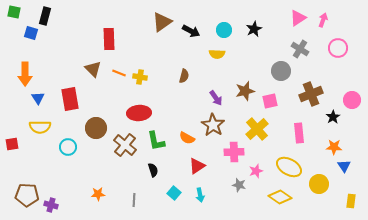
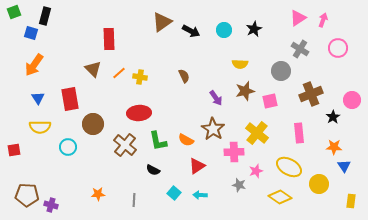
green square at (14, 12): rotated 32 degrees counterclockwise
yellow semicircle at (217, 54): moved 23 px right, 10 px down
orange line at (119, 73): rotated 64 degrees counterclockwise
orange arrow at (25, 74): moved 9 px right, 9 px up; rotated 35 degrees clockwise
brown semicircle at (184, 76): rotated 40 degrees counterclockwise
brown star at (213, 125): moved 4 px down
brown circle at (96, 128): moved 3 px left, 4 px up
yellow cross at (257, 129): moved 4 px down; rotated 10 degrees counterclockwise
orange semicircle at (187, 138): moved 1 px left, 2 px down
green L-shape at (156, 141): moved 2 px right
red square at (12, 144): moved 2 px right, 6 px down
black semicircle at (153, 170): rotated 136 degrees clockwise
cyan arrow at (200, 195): rotated 104 degrees clockwise
